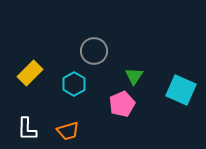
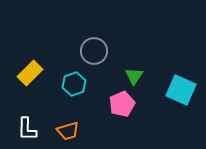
cyan hexagon: rotated 10 degrees clockwise
